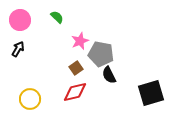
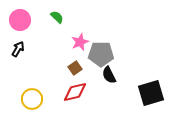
pink star: moved 1 px down
gray pentagon: rotated 10 degrees counterclockwise
brown square: moved 1 px left
yellow circle: moved 2 px right
